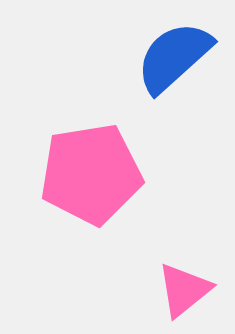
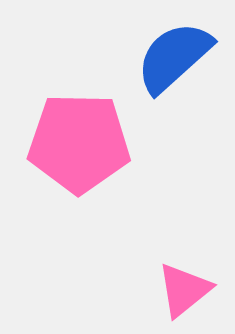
pink pentagon: moved 12 px left, 31 px up; rotated 10 degrees clockwise
